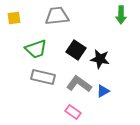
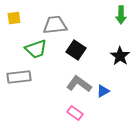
gray trapezoid: moved 2 px left, 9 px down
black star: moved 20 px right, 3 px up; rotated 24 degrees clockwise
gray rectangle: moved 24 px left; rotated 20 degrees counterclockwise
pink rectangle: moved 2 px right, 1 px down
